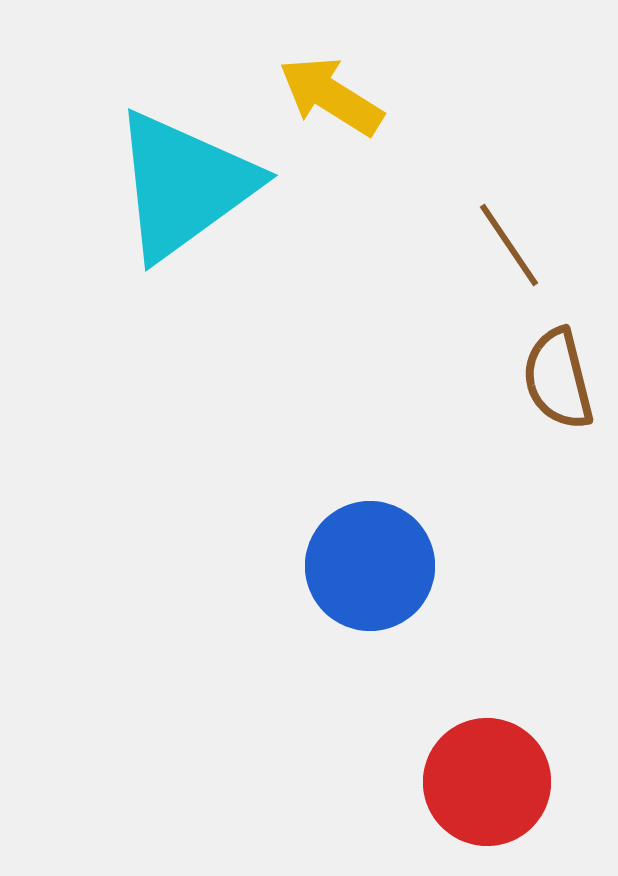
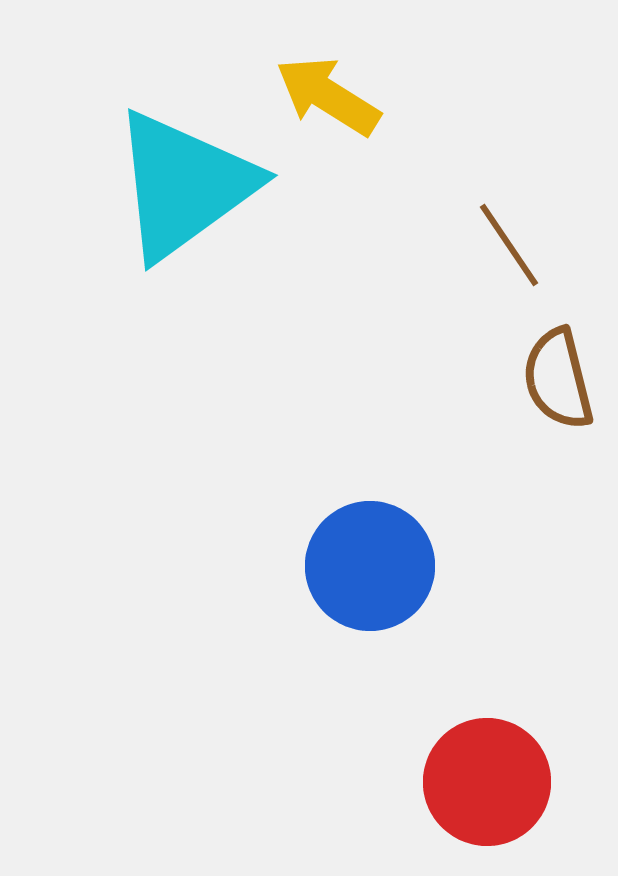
yellow arrow: moved 3 px left
